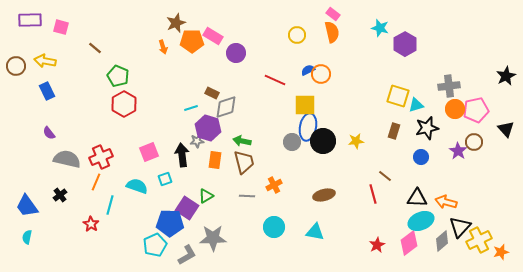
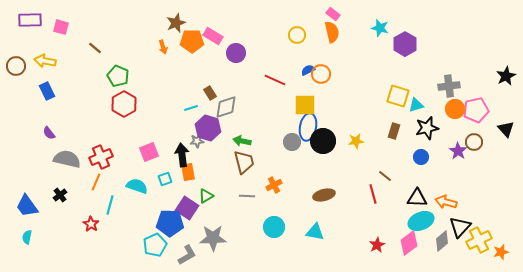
brown rectangle at (212, 93): moved 2 px left; rotated 32 degrees clockwise
orange rectangle at (215, 160): moved 27 px left, 12 px down; rotated 18 degrees counterclockwise
